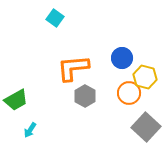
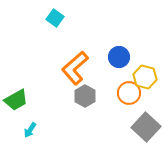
blue circle: moved 3 px left, 1 px up
orange L-shape: moved 2 px right; rotated 36 degrees counterclockwise
